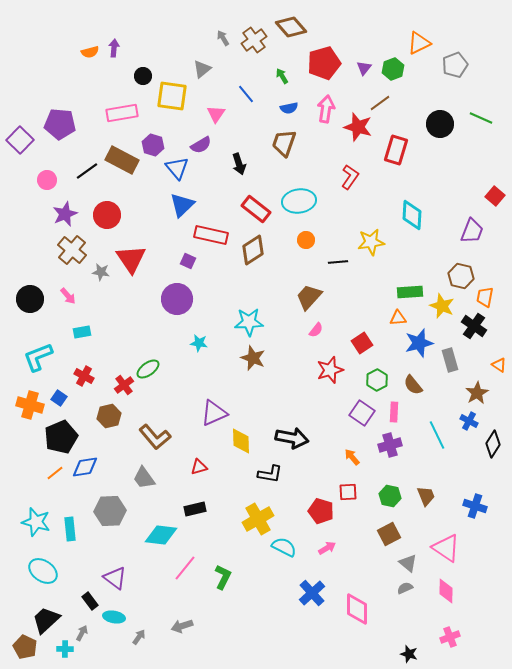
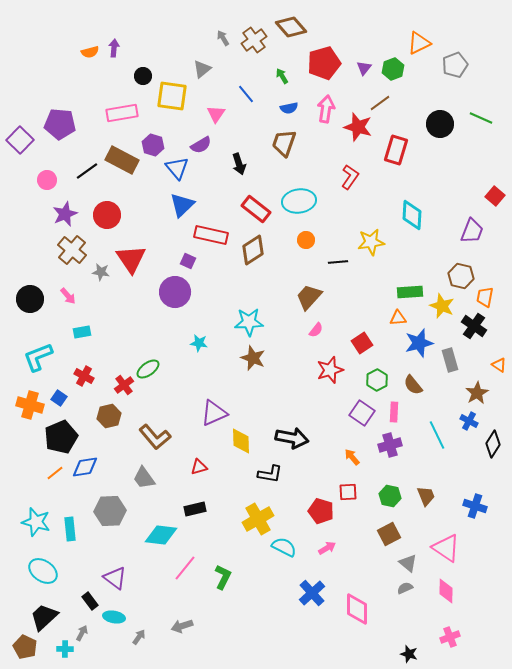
purple circle at (177, 299): moved 2 px left, 7 px up
black trapezoid at (46, 620): moved 2 px left, 3 px up
